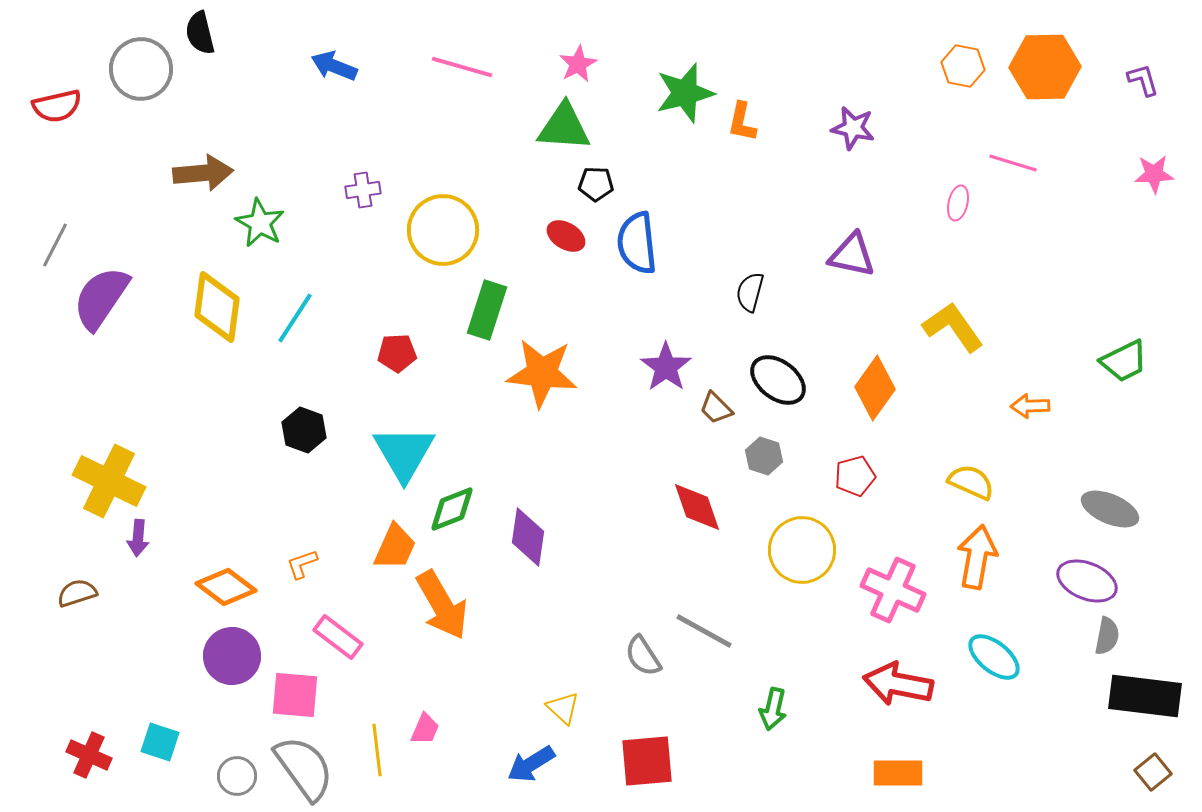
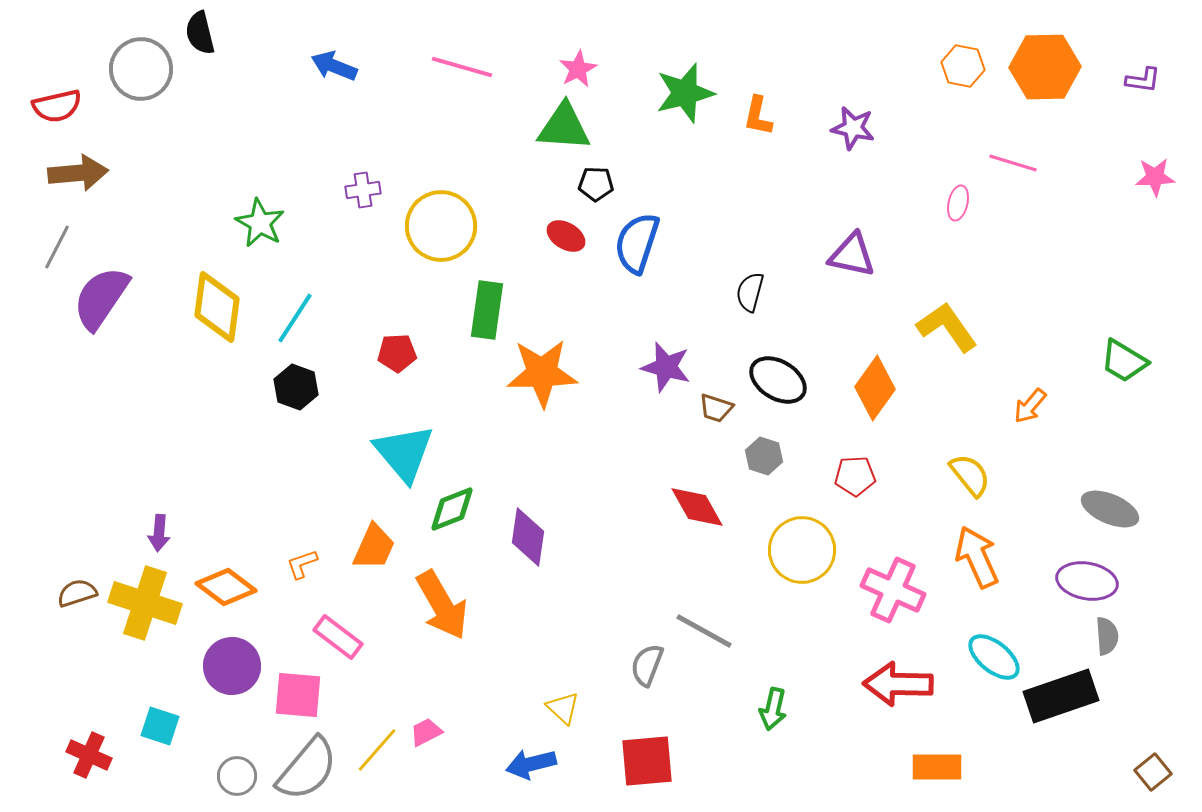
pink star at (578, 64): moved 5 px down
purple L-shape at (1143, 80): rotated 114 degrees clockwise
orange L-shape at (742, 122): moved 16 px right, 6 px up
brown arrow at (203, 173): moved 125 px left
pink star at (1154, 174): moved 1 px right, 3 px down
yellow circle at (443, 230): moved 2 px left, 4 px up
blue semicircle at (637, 243): rotated 24 degrees clockwise
gray line at (55, 245): moved 2 px right, 2 px down
green rectangle at (487, 310): rotated 10 degrees counterclockwise
yellow L-shape at (953, 327): moved 6 px left
green trapezoid at (1124, 361): rotated 57 degrees clockwise
purple star at (666, 367): rotated 21 degrees counterclockwise
orange star at (542, 373): rotated 8 degrees counterclockwise
black ellipse at (778, 380): rotated 6 degrees counterclockwise
orange arrow at (1030, 406): rotated 48 degrees counterclockwise
brown trapezoid at (716, 408): rotated 27 degrees counterclockwise
black hexagon at (304, 430): moved 8 px left, 43 px up
cyan triangle at (404, 453): rotated 10 degrees counterclockwise
red pentagon at (855, 476): rotated 12 degrees clockwise
yellow cross at (109, 481): moved 36 px right, 122 px down; rotated 8 degrees counterclockwise
yellow semicircle at (971, 482): moved 1 px left, 7 px up; rotated 27 degrees clockwise
red diamond at (697, 507): rotated 10 degrees counterclockwise
purple arrow at (138, 538): moved 21 px right, 5 px up
orange trapezoid at (395, 547): moved 21 px left
orange arrow at (977, 557): rotated 34 degrees counterclockwise
purple ellipse at (1087, 581): rotated 12 degrees counterclockwise
gray semicircle at (1107, 636): rotated 15 degrees counterclockwise
purple circle at (232, 656): moved 10 px down
gray semicircle at (643, 656): moved 4 px right, 9 px down; rotated 54 degrees clockwise
red arrow at (898, 684): rotated 10 degrees counterclockwise
pink square at (295, 695): moved 3 px right
black rectangle at (1145, 696): moved 84 px left; rotated 26 degrees counterclockwise
pink trapezoid at (425, 729): moved 1 px right, 3 px down; rotated 140 degrees counterclockwise
cyan square at (160, 742): moved 16 px up
yellow line at (377, 750): rotated 48 degrees clockwise
blue arrow at (531, 764): rotated 18 degrees clockwise
gray semicircle at (304, 768): moved 3 px right, 1 px down; rotated 76 degrees clockwise
orange rectangle at (898, 773): moved 39 px right, 6 px up
